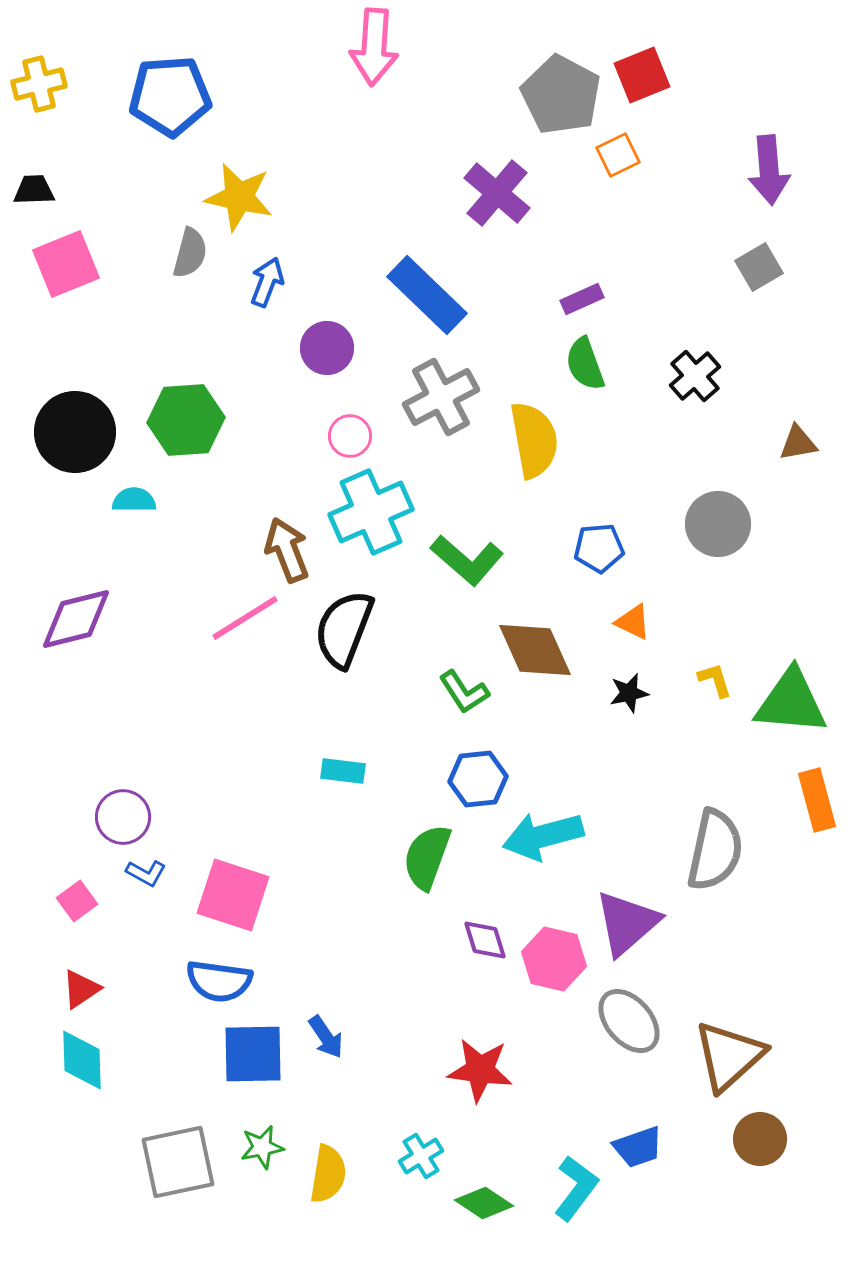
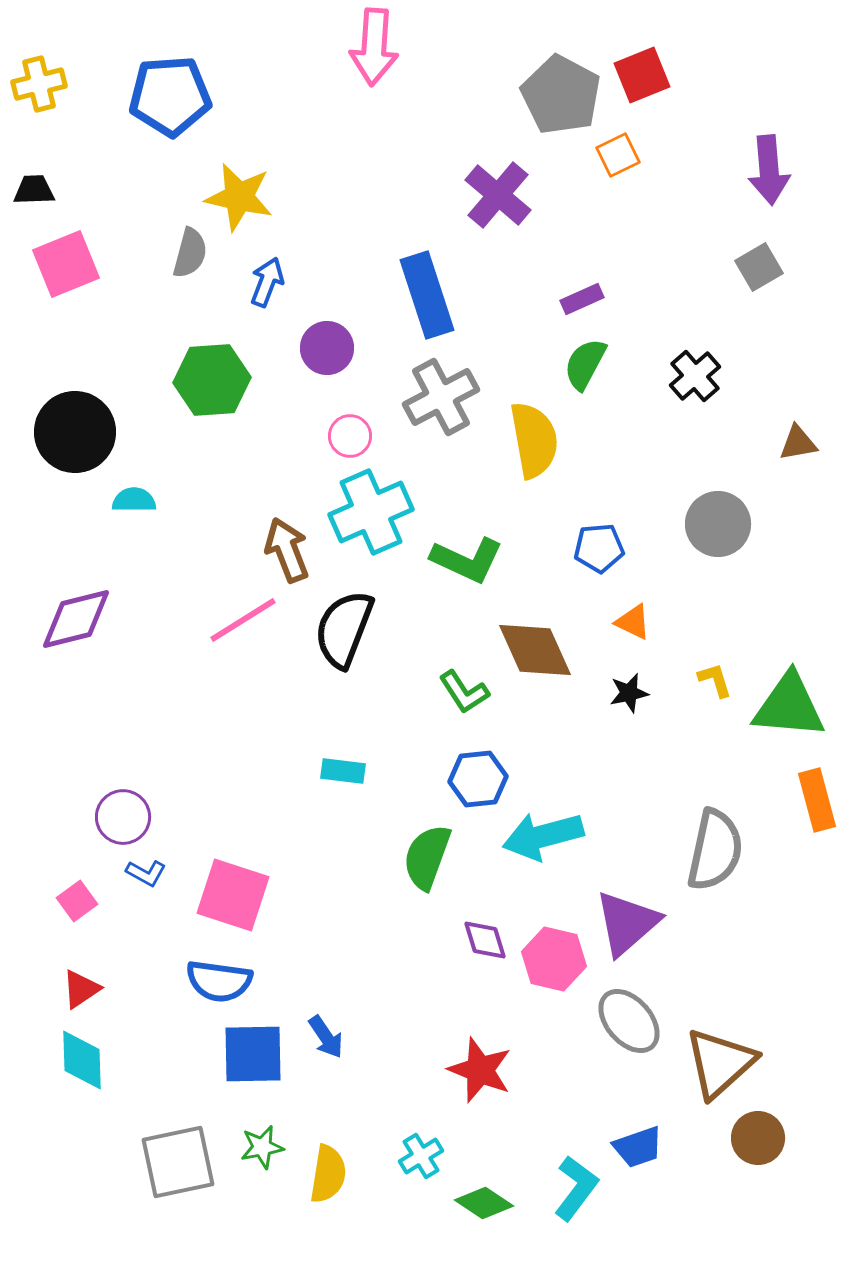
purple cross at (497, 193): moved 1 px right, 2 px down
blue rectangle at (427, 295): rotated 28 degrees clockwise
green semicircle at (585, 364): rotated 48 degrees clockwise
green hexagon at (186, 420): moved 26 px right, 40 px up
green L-shape at (467, 560): rotated 16 degrees counterclockwise
pink line at (245, 618): moved 2 px left, 2 px down
green triangle at (791, 702): moved 2 px left, 4 px down
brown triangle at (729, 1056): moved 9 px left, 7 px down
red star at (480, 1070): rotated 14 degrees clockwise
brown circle at (760, 1139): moved 2 px left, 1 px up
